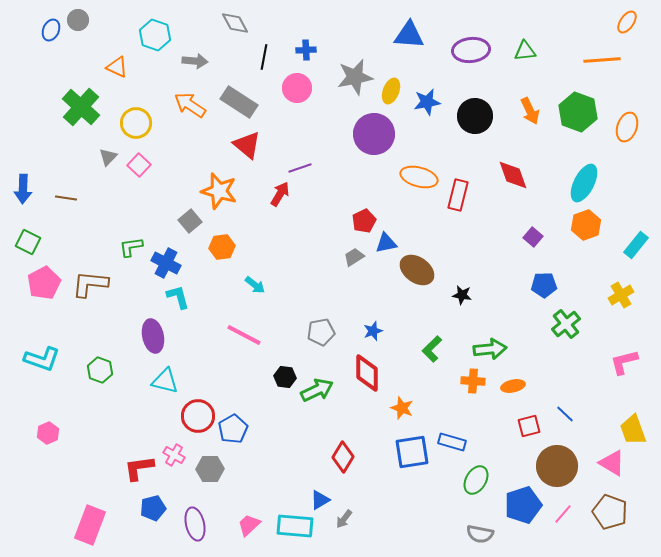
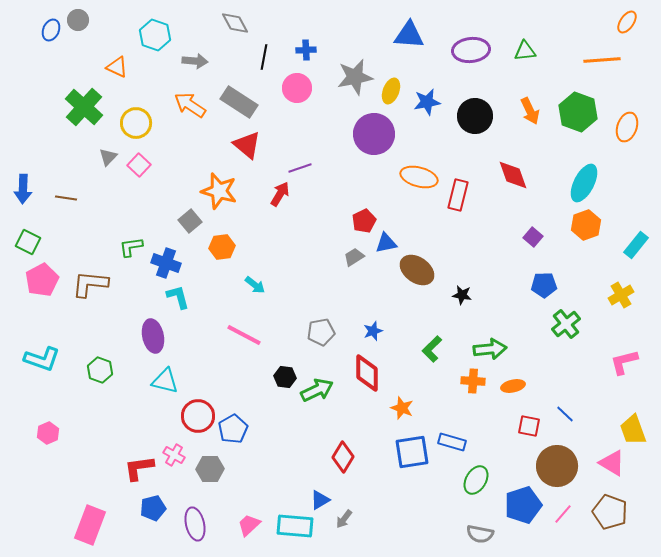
green cross at (81, 107): moved 3 px right
blue cross at (166, 263): rotated 8 degrees counterclockwise
pink pentagon at (44, 283): moved 2 px left, 3 px up
red square at (529, 426): rotated 25 degrees clockwise
